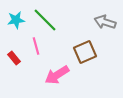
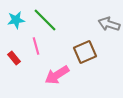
gray arrow: moved 4 px right, 2 px down
